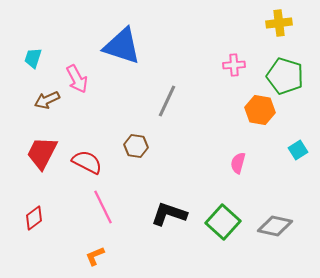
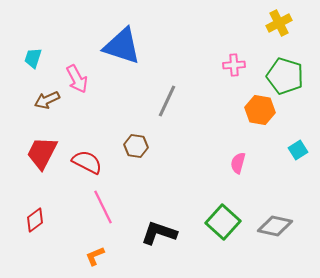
yellow cross: rotated 20 degrees counterclockwise
black L-shape: moved 10 px left, 19 px down
red diamond: moved 1 px right, 2 px down
